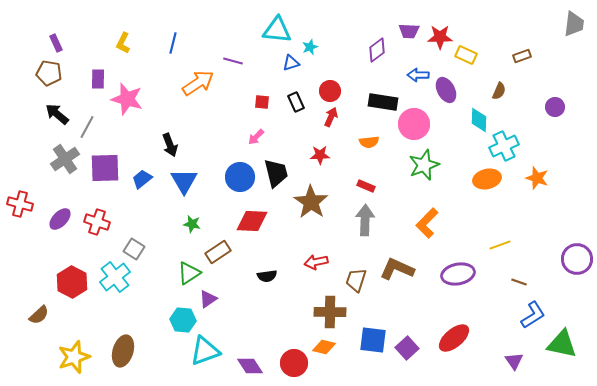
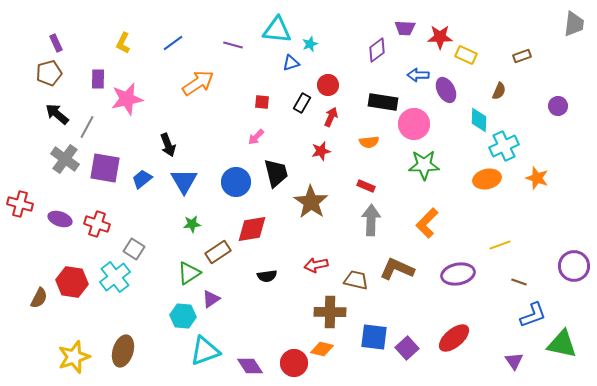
purple trapezoid at (409, 31): moved 4 px left, 3 px up
blue line at (173, 43): rotated 40 degrees clockwise
cyan star at (310, 47): moved 3 px up
purple line at (233, 61): moved 16 px up
brown pentagon at (49, 73): rotated 25 degrees counterclockwise
red circle at (330, 91): moved 2 px left, 6 px up
pink star at (127, 99): rotated 28 degrees counterclockwise
black rectangle at (296, 102): moved 6 px right, 1 px down; rotated 54 degrees clockwise
purple circle at (555, 107): moved 3 px right, 1 px up
black arrow at (170, 145): moved 2 px left
red star at (320, 155): moved 1 px right, 4 px up; rotated 12 degrees counterclockwise
gray cross at (65, 159): rotated 20 degrees counterclockwise
green star at (424, 165): rotated 20 degrees clockwise
purple square at (105, 168): rotated 12 degrees clockwise
blue circle at (240, 177): moved 4 px left, 5 px down
purple ellipse at (60, 219): rotated 65 degrees clockwise
gray arrow at (365, 220): moved 6 px right
red diamond at (252, 221): moved 8 px down; rotated 12 degrees counterclockwise
red cross at (97, 222): moved 2 px down
green star at (192, 224): rotated 18 degrees counterclockwise
purple circle at (577, 259): moved 3 px left, 7 px down
red arrow at (316, 262): moved 3 px down
brown trapezoid at (356, 280): rotated 85 degrees clockwise
red hexagon at (72, 282): rotated 20 degrees counterclockwise
purple triangle at (208, 299): moved 3 px right
brown semicircle at (39, 315): moved 17 px up; rotated 20 degrees counterclockwise
blue L-shape at (533, 315): rotated 12 degrees clockwise
cyan hexagon at (183, 320): moved 4 px up
blue square at (373, 340): moved 1 px right, 3 px up
orange diamond at (324, 347): moved 2 px left, 2 px down
